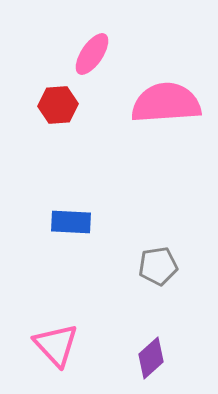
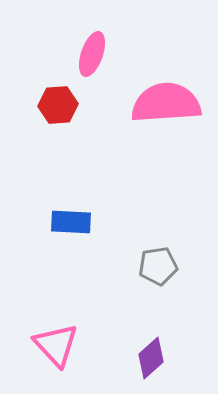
pink ellipse: rotated 15 degrees counterclockwise
